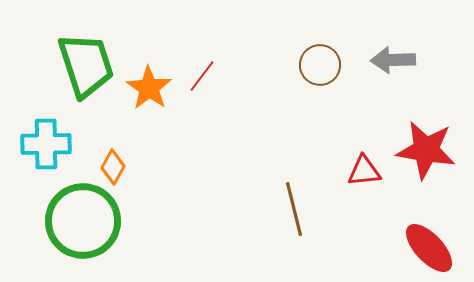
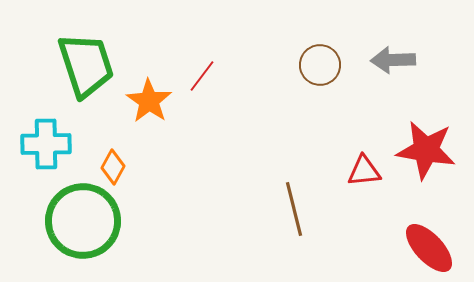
orange star: moved 13 px down
